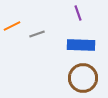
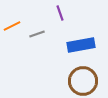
purple line: moved 18 px left
blue rectangle: rotated 12 degrees counterclockwise
brown circle: moved 3 px down
